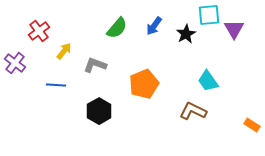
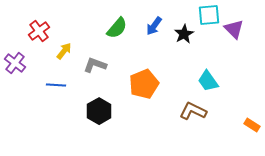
purple triangle: rotated 15 degrees counterclockwise
black star: moved 2 px left
